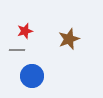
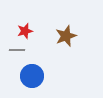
brown star: moved 3 px left, 3 px up
